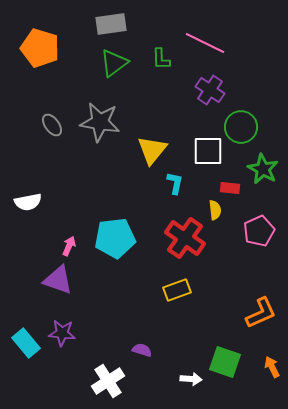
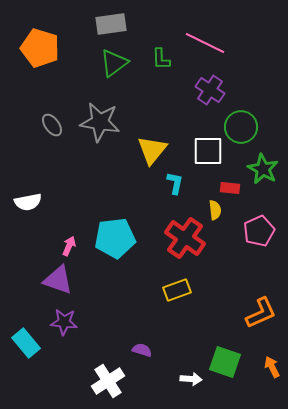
purple star: moved 2 px right, 11 px up
